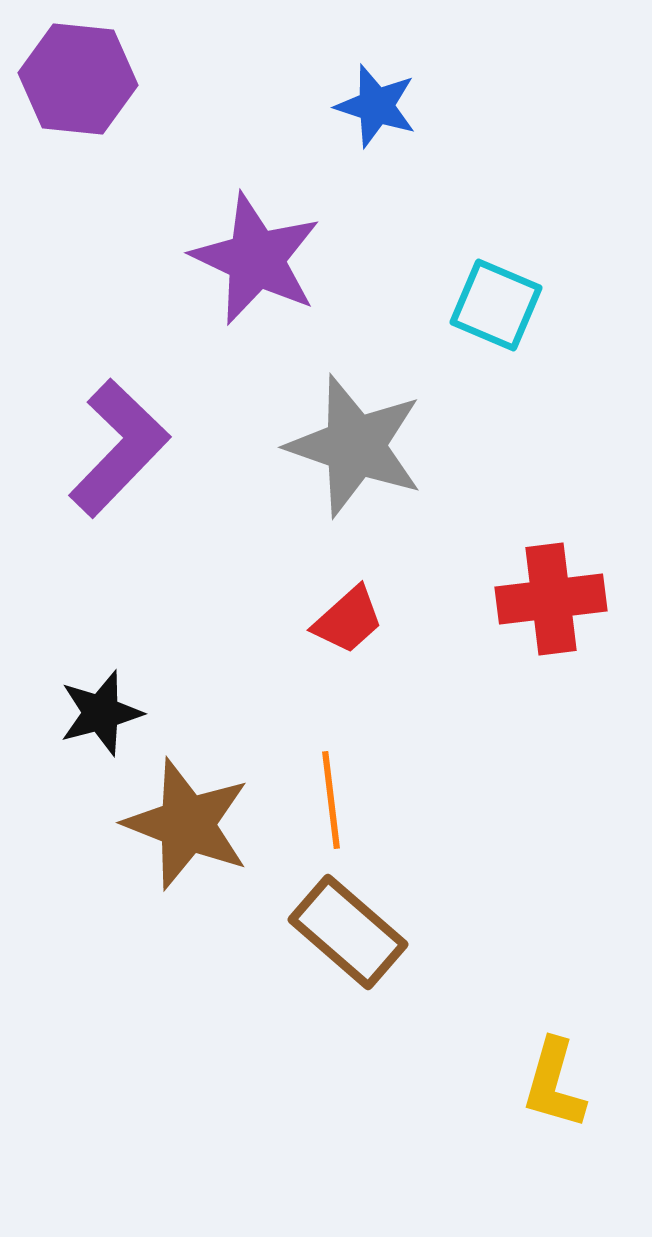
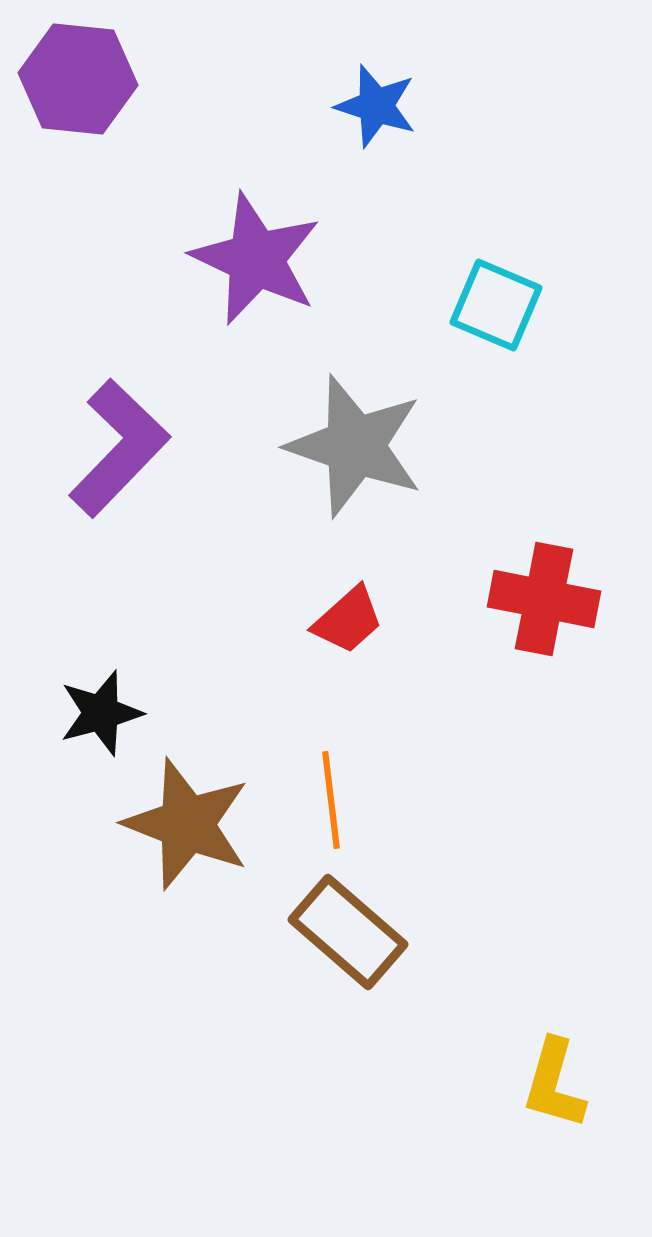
red cross: moved 7 px left; rotated 18 degrees clockwise
